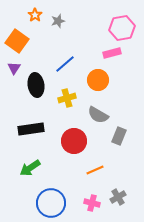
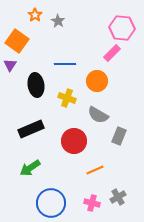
gray star: rotated 24 degrees counterclockwise
pink hexagon: rotated 15 degrees clockwise
pink rectangle: rotated 30 degrees counterclockwise
blue line: rotated 40 degrees clockwise
purple triangle: moved 4 px left, 3 px up
orange circle: moved 1 px left, 1 px down
yellow cross: rotated 36 degrees clockwise
black rectangle: rotated 15 degrees counterclockwise
